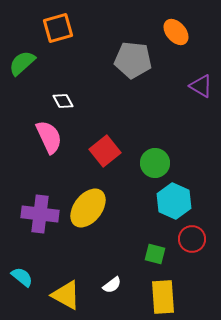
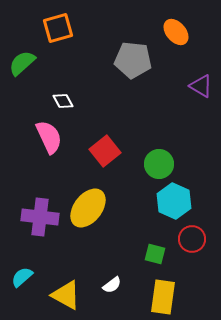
green circle: moved 4 px right, 1 px down
purple cross: moved 3 px down
cyan semicircle: rotated 80 degrees counterclockwise
yellow rectangle: rotated 12 degrees clockwise
